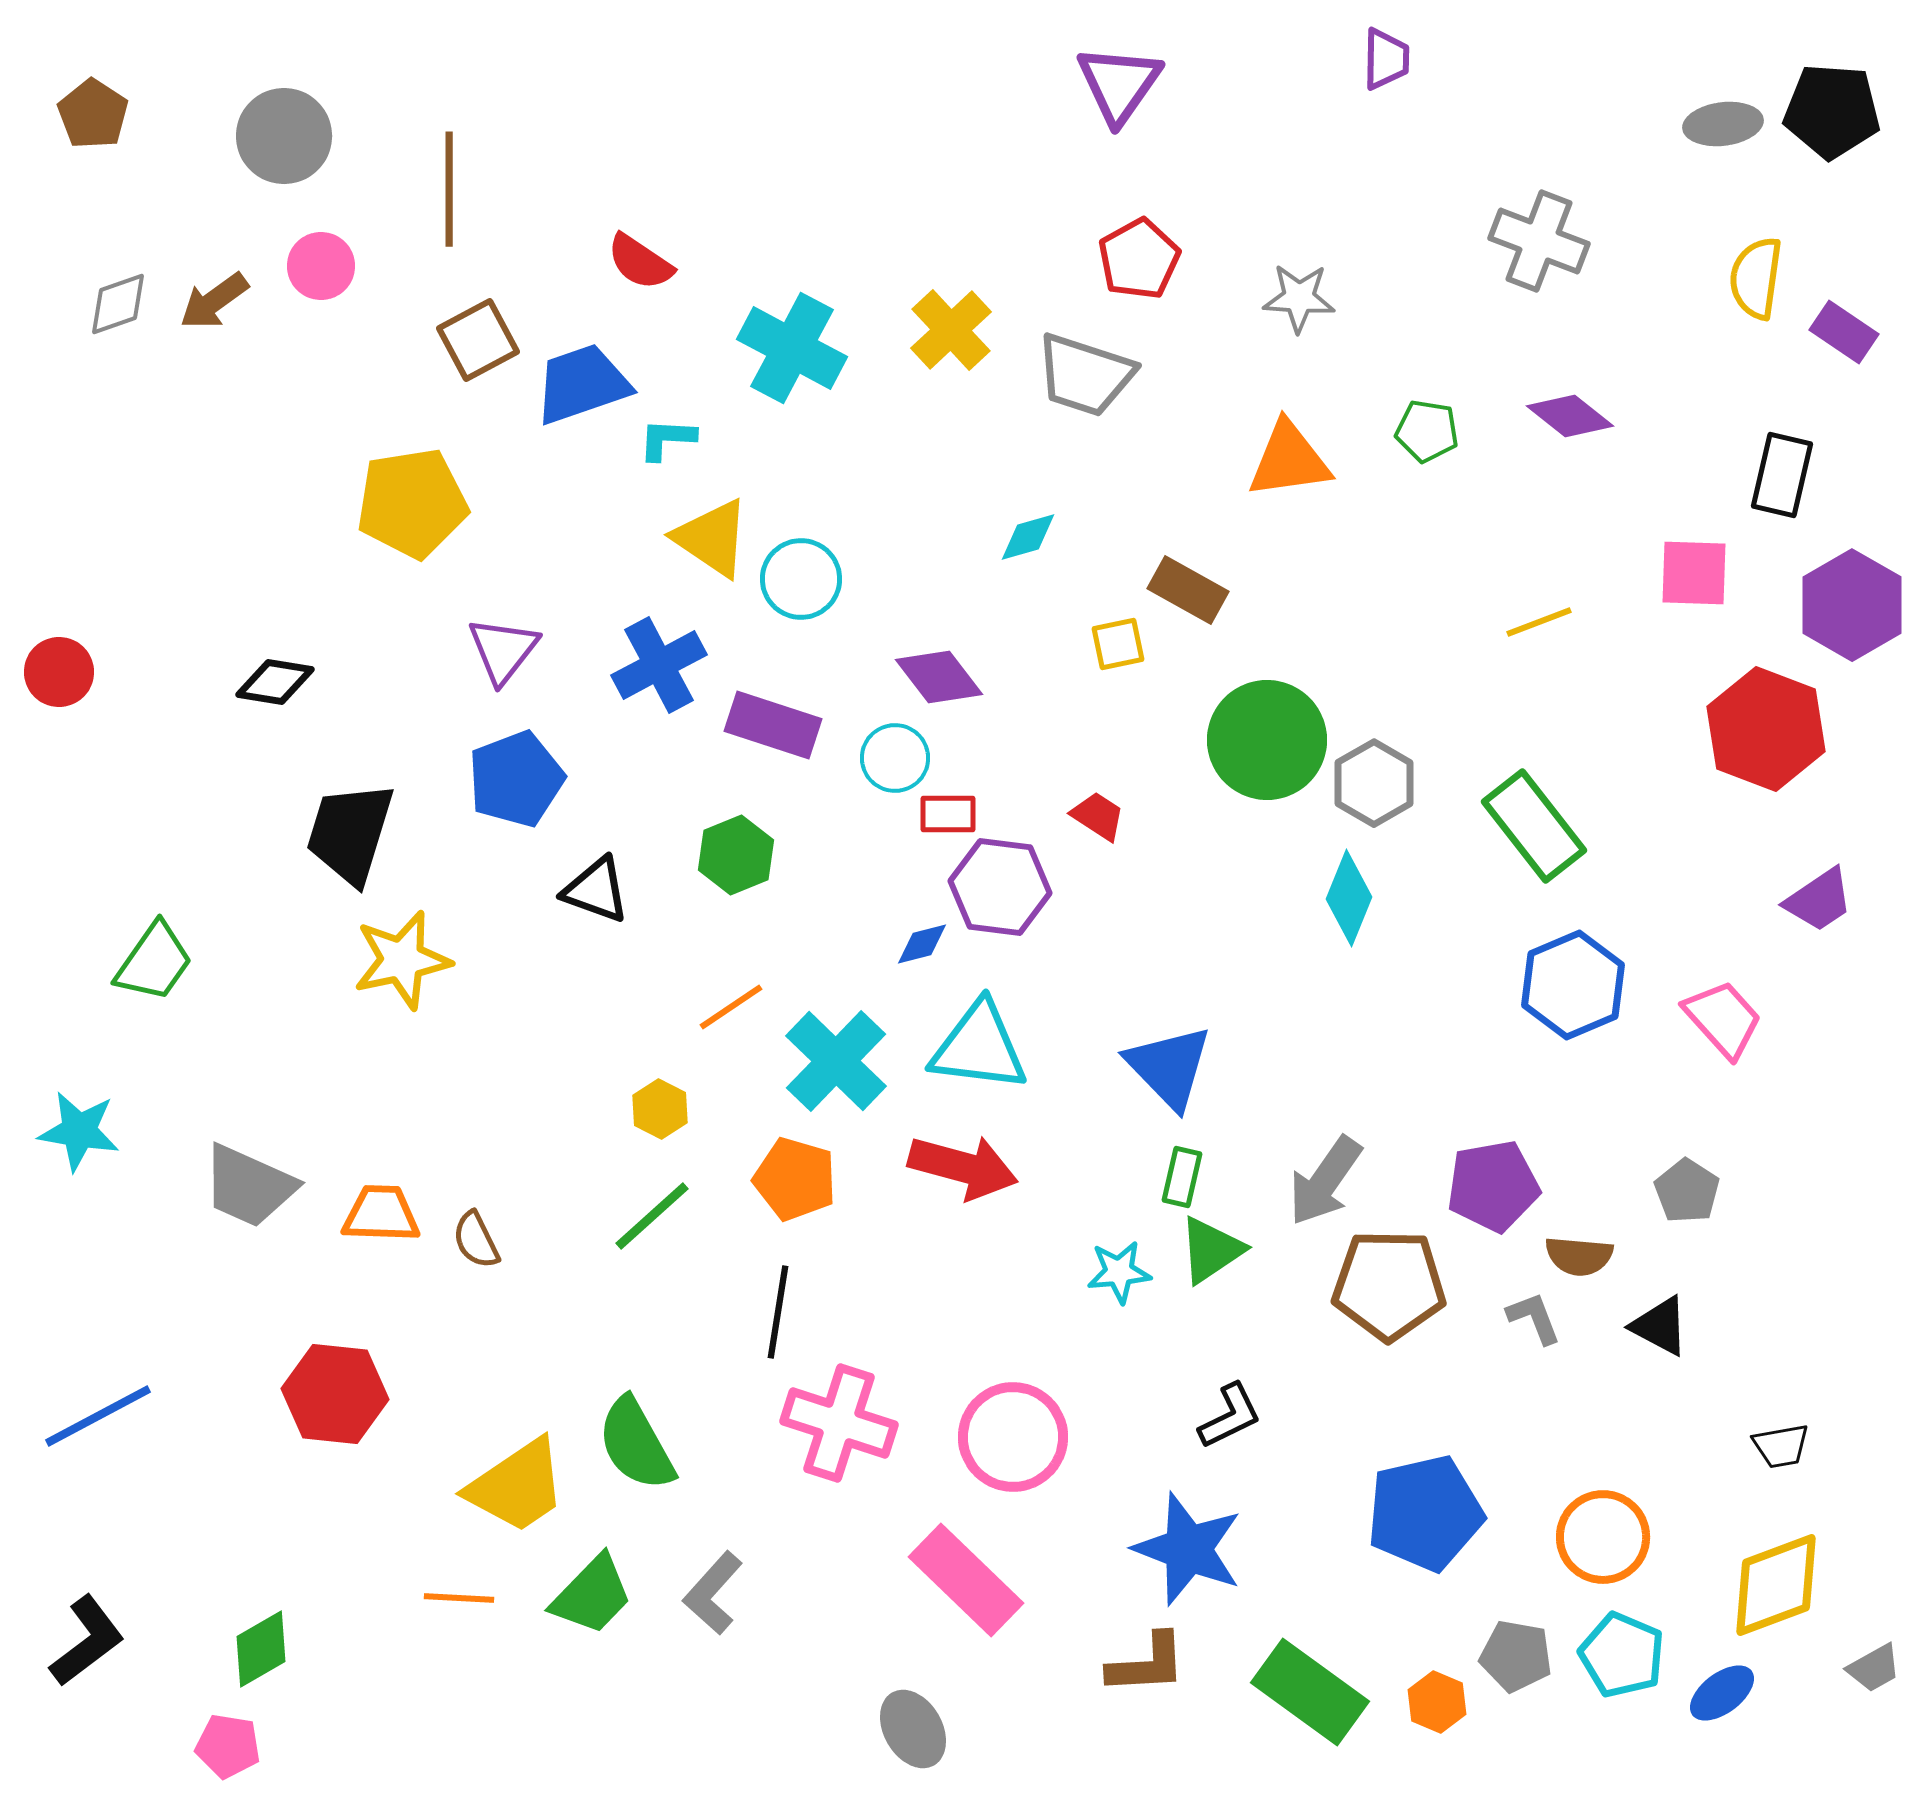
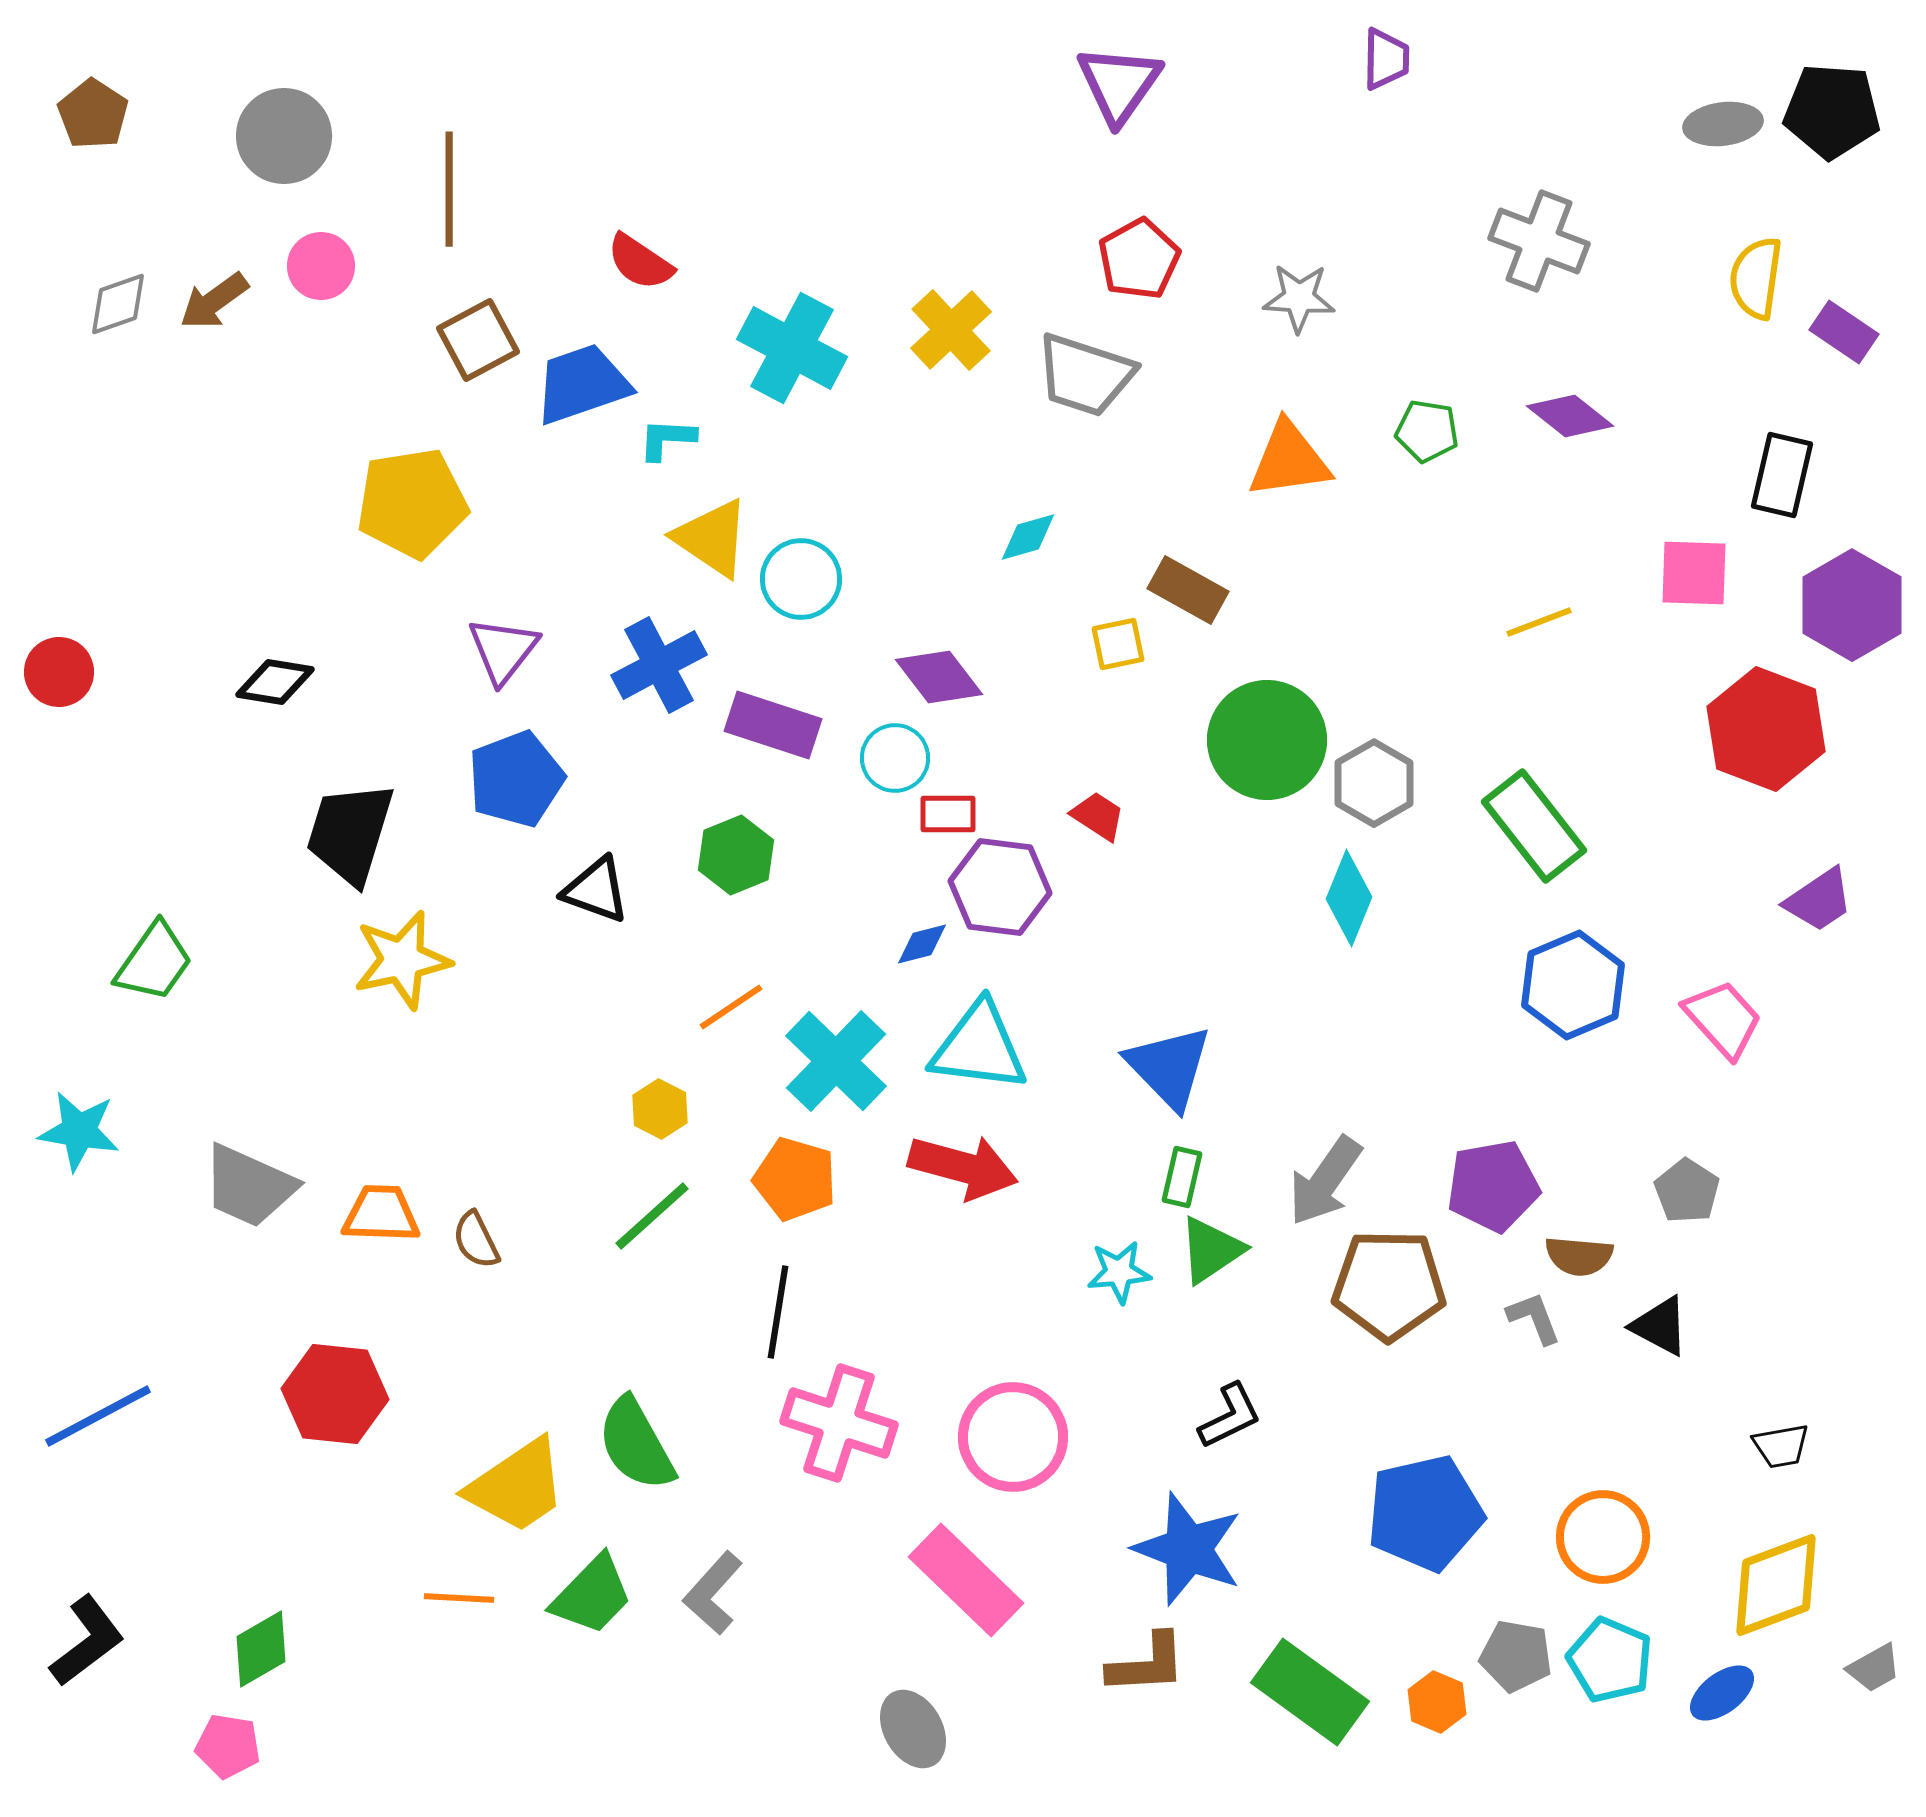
cyan pentagon at (1622, 1655): moved 12 px left, 5 px down
